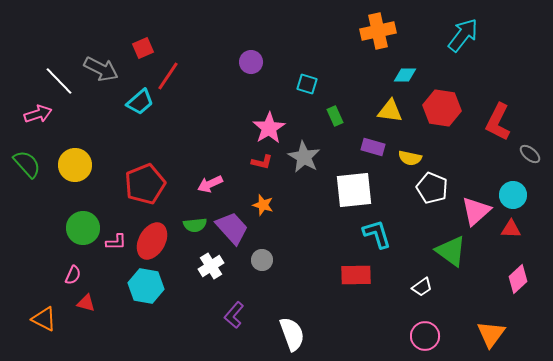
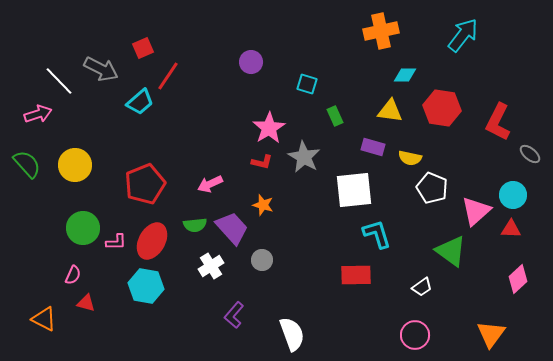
orange cross at (378, 31): moved 3 px right
pink circle at (425, 336): moved 10 px left, 1 px up
